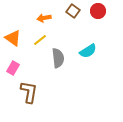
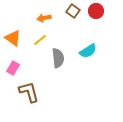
red circle: moved 2 px left
brown L-shape: rotated 25 degrees counterclockwise
